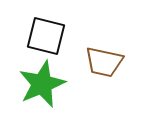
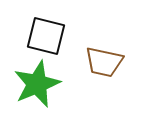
green star: moved 5 px left
